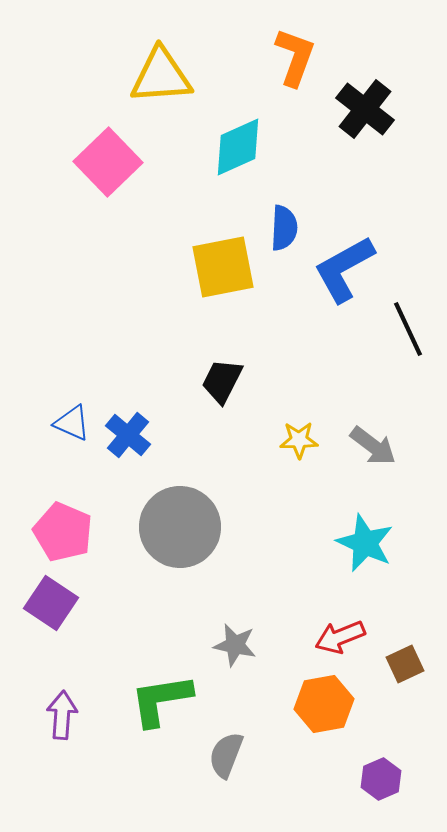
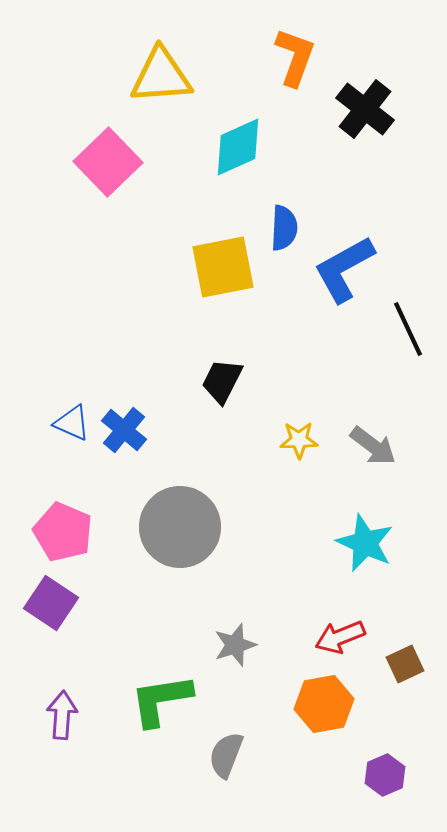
blue cross: moved 4 px left, 5 px up
gray star: rotated 30 degrees counterclockwise
purple hexagon: moved 4 px right, 4 px up
